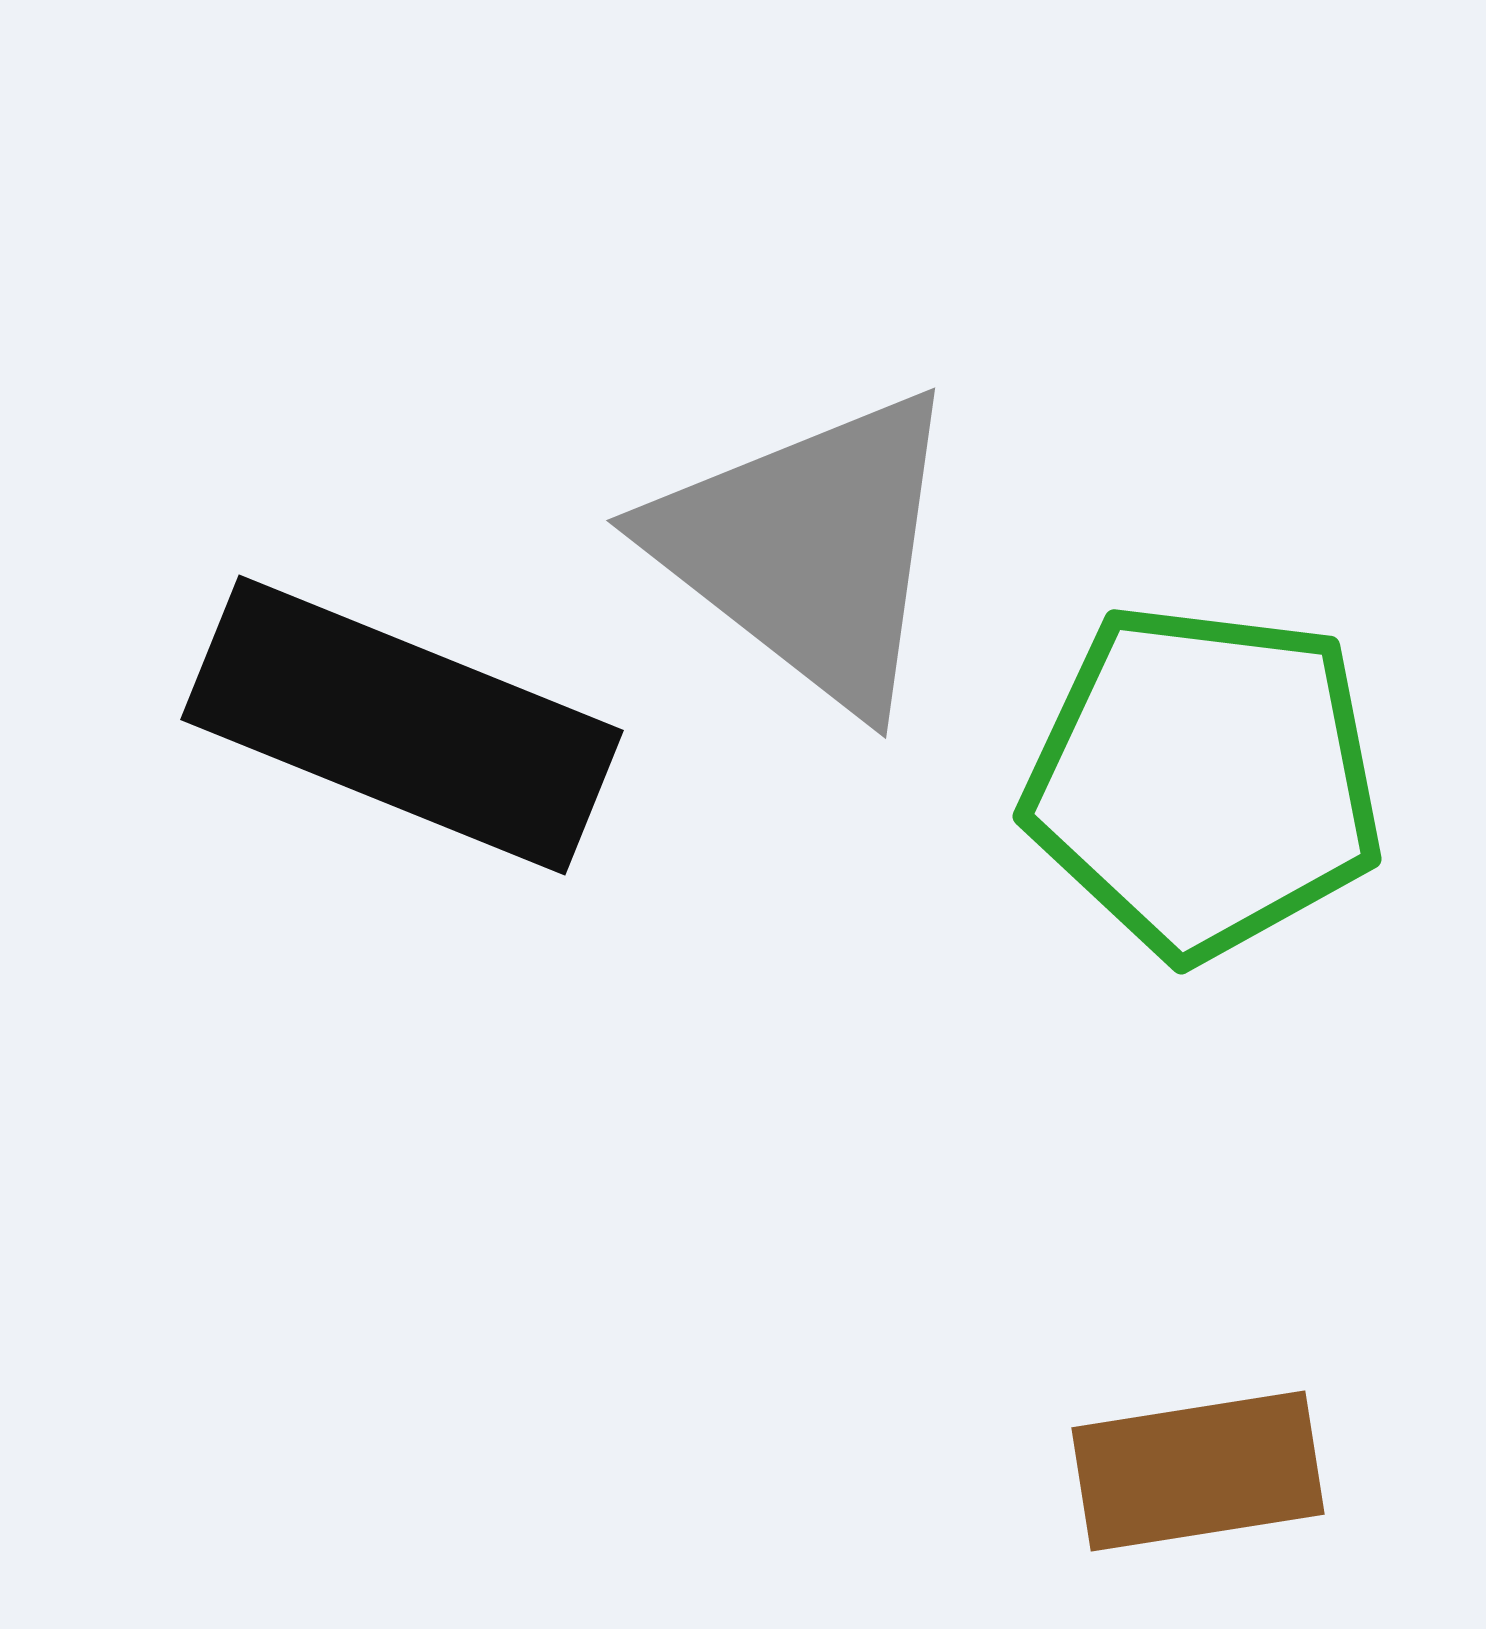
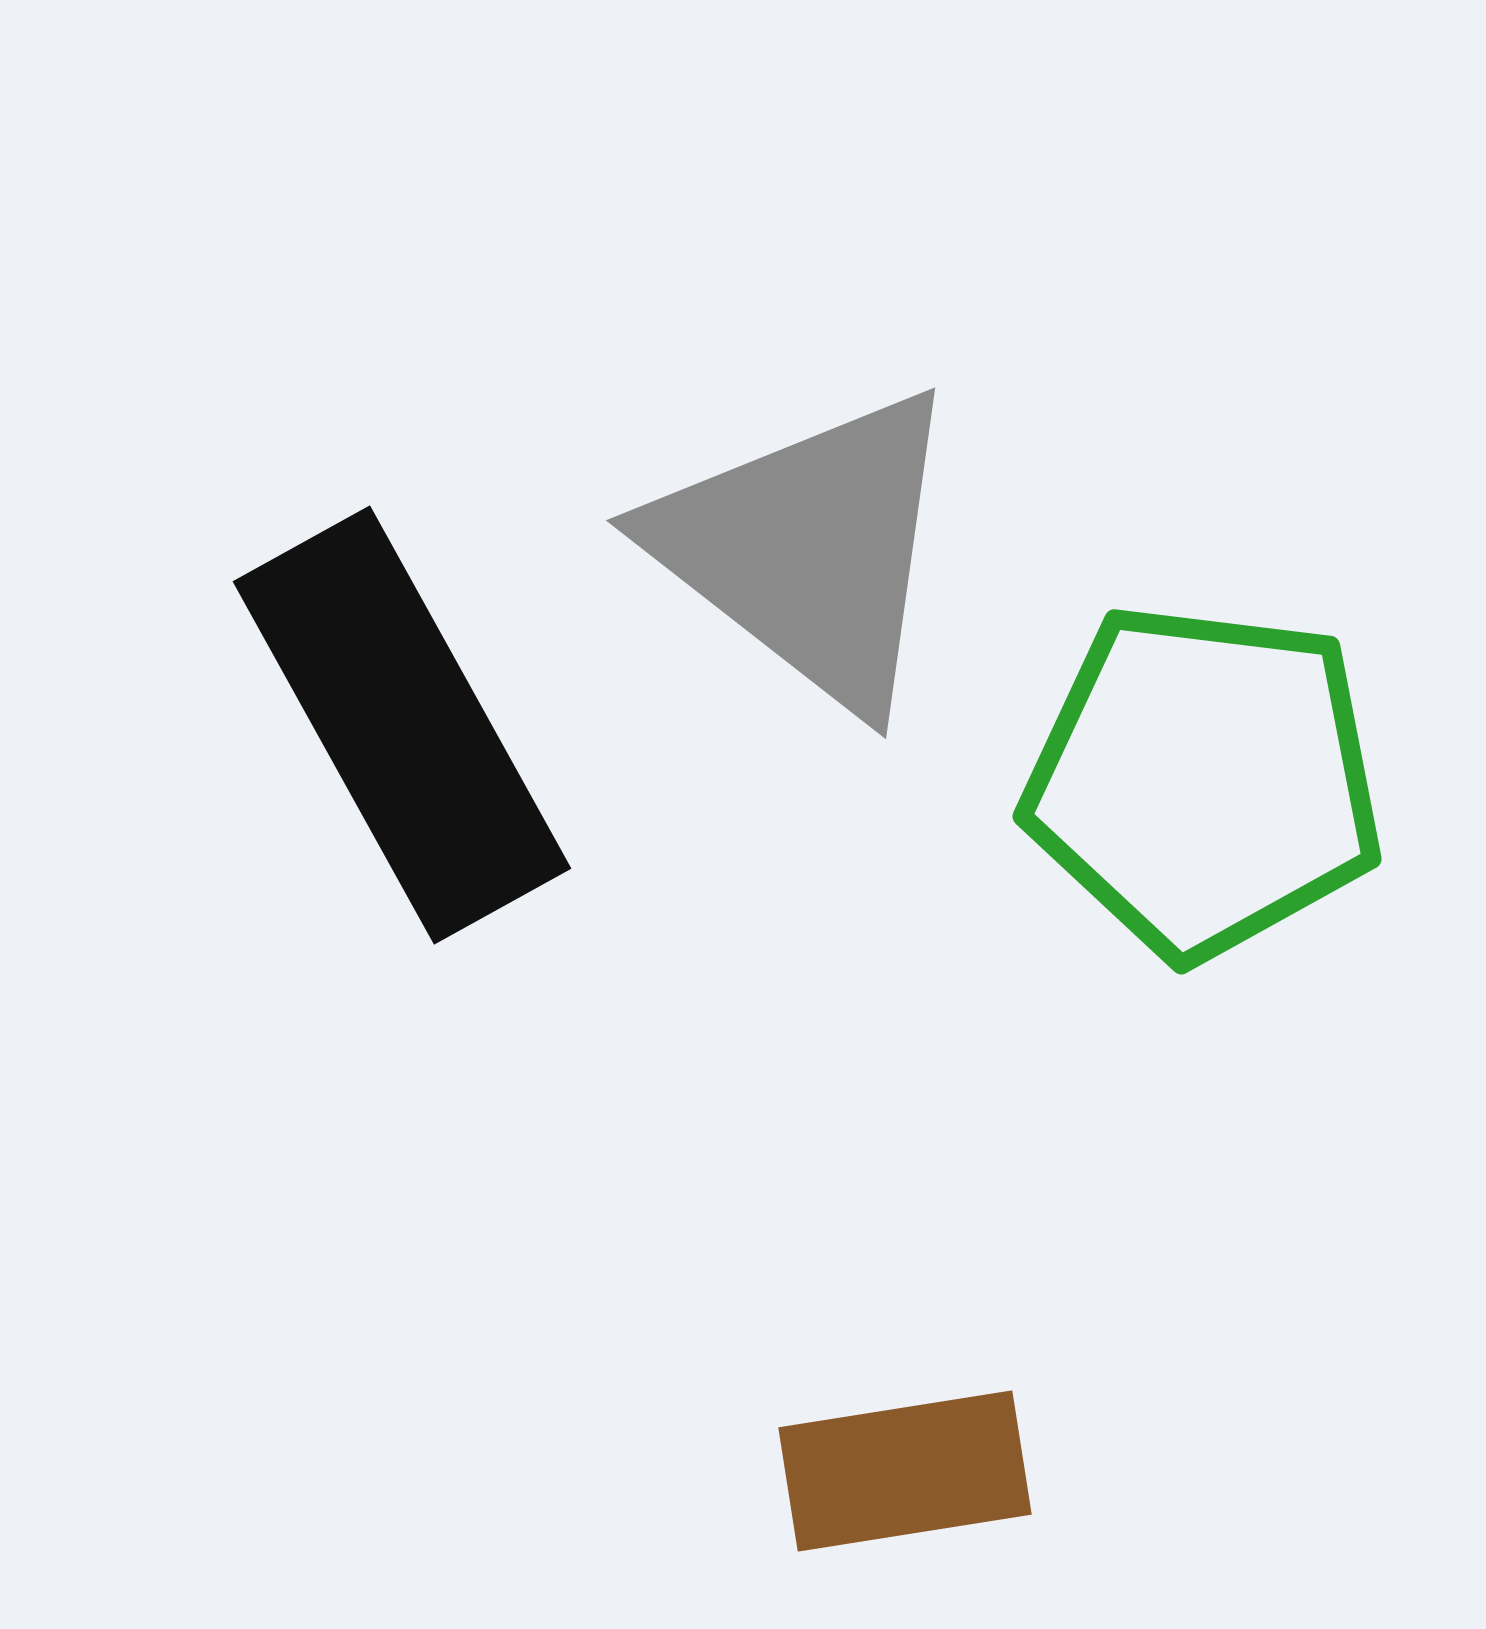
black rectangle: rotated 39 degrees clockwise
brown rectangle: moved 293 px left
